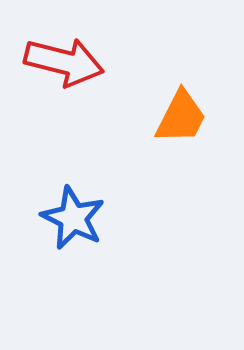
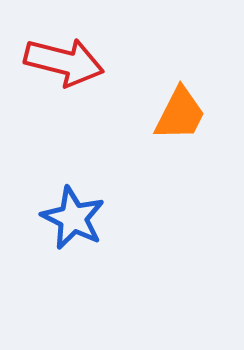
orange trapezoid: moved 1 px left, 3 px up
